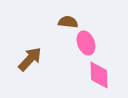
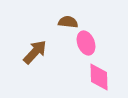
brown arrow: moved 5 px right, 7 px up
pink diamond: moved 2 px down
